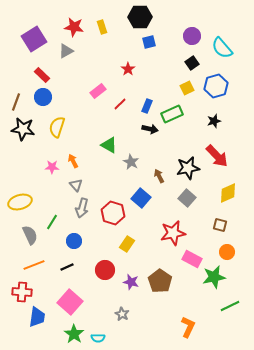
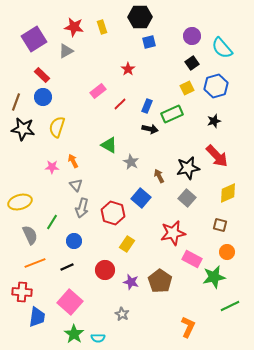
orange line at (34, 265): moved 1 px right, 2 px up
